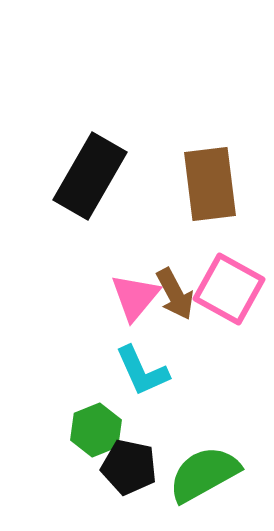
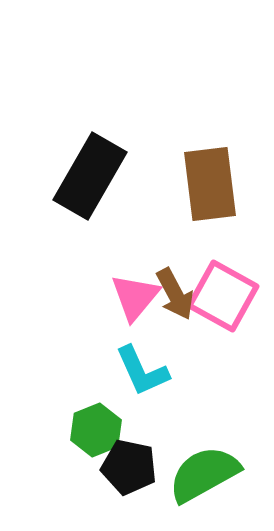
pink square: moved 6 px left, 7 px down
